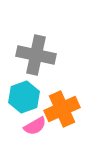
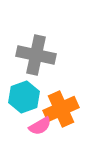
orange cross: moved 1 px left
pink semicircle: moved 5 px right
